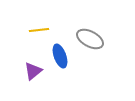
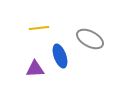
yellow line: moved 2 px up
purple triangle: moved 2 px right, 2 px up; rotated 36 degrees clockwise
